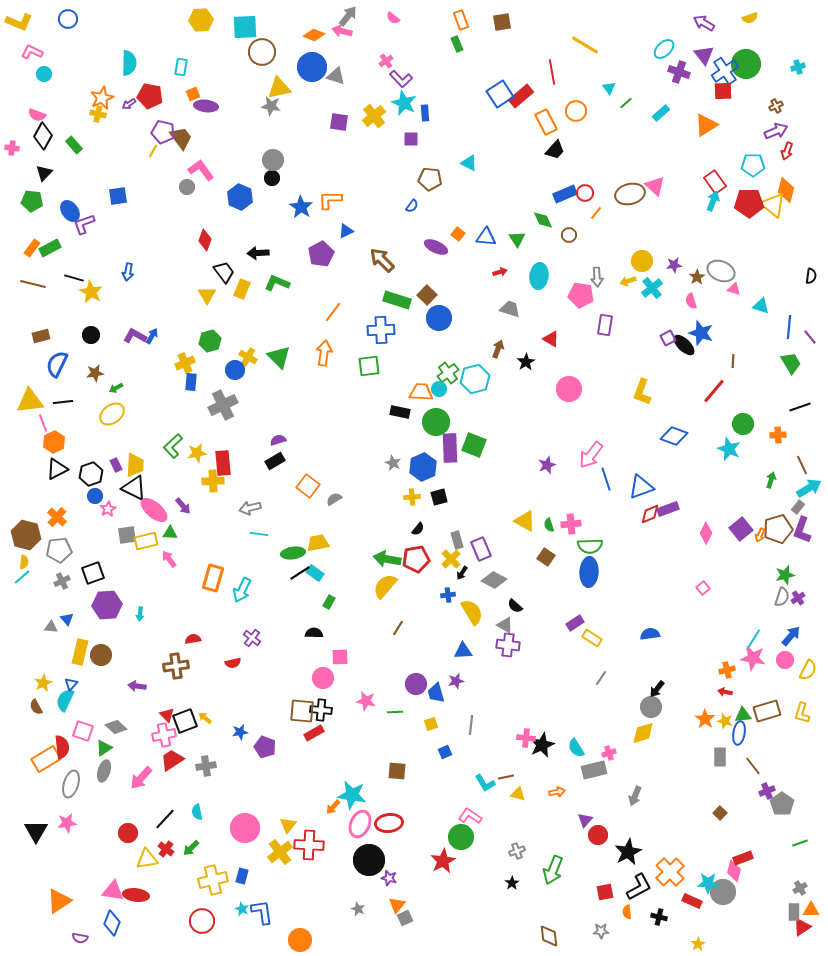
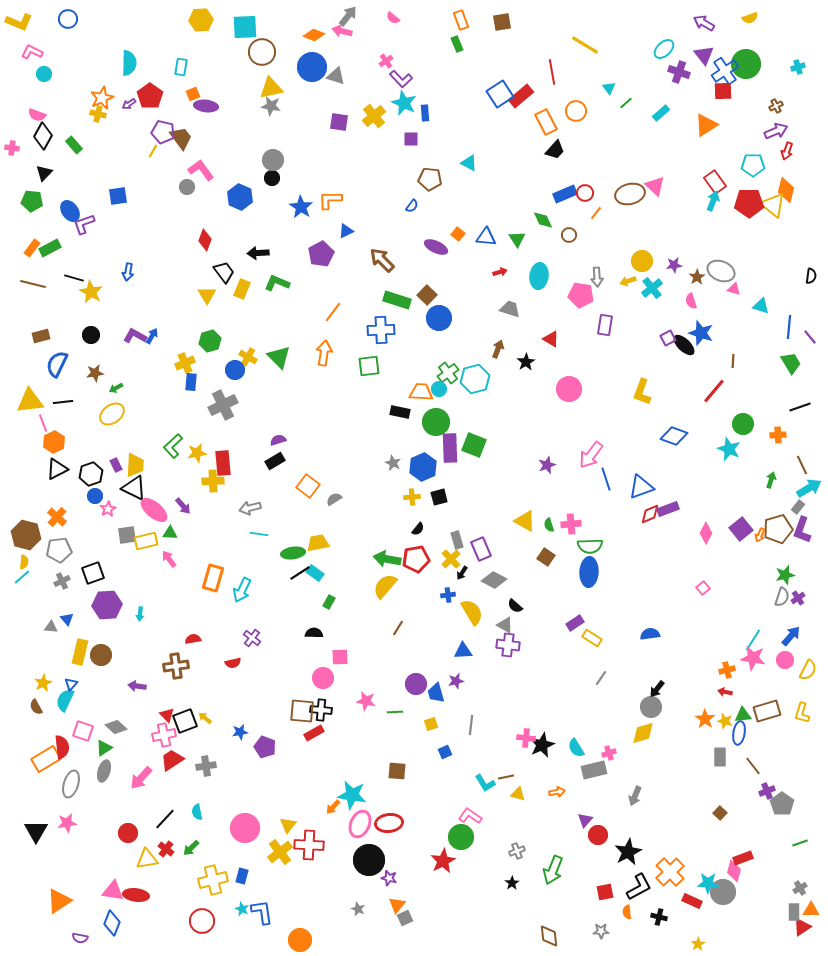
yellow triangle at (279, 88): moved 8 px left
red pentagon at (150, 96): rotated 25 degrees clockwise
